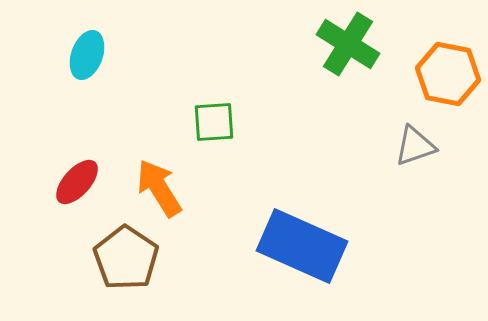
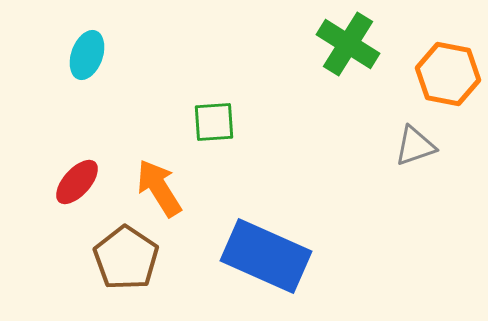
blue rectangle: moved 36 px left, 10 px down
